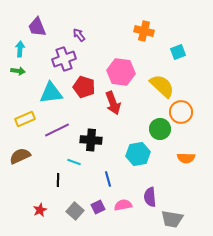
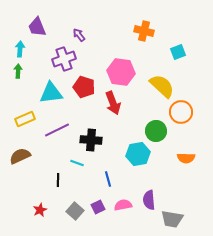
green arrow: rotated 96 degrees counterclockwise
green circle: moved 4 px left, 2 px down
cyan line: moved 3 px right, 1 px down
purple semicircle: moved 1 px left, 3 px down
